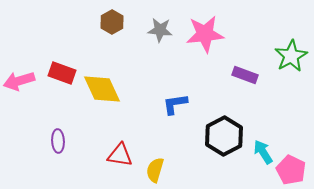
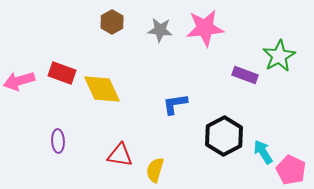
pink star: moved 6 px up
green star: moved 12 px left
